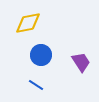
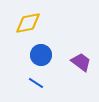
purple trapezoid: rotated 20 degrees counterclockwise
blue line: moved 2 px up
